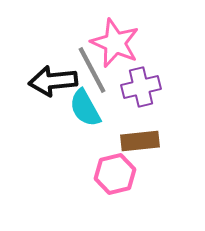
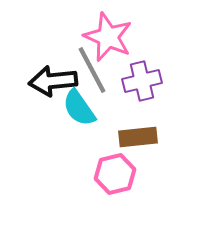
pink star: moved 7 px left, 6 px up
purple cross: moved 1 px right, 6 px up
cyan semicircle: moved 6 px left; rotated 6 degrees counterclockwise
brown rectangle: moved 2 px left, 4 px up
